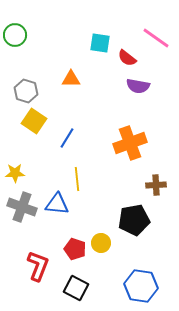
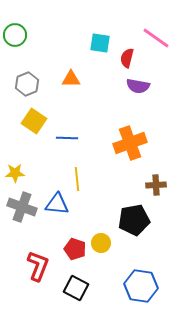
red semicircle: rotated 66 degrees clockwise
gray hexagon: moved 1 px right, 7 px up; rotated 20 degrees clockwise
blue line: rotated 60 degrees clockwise
